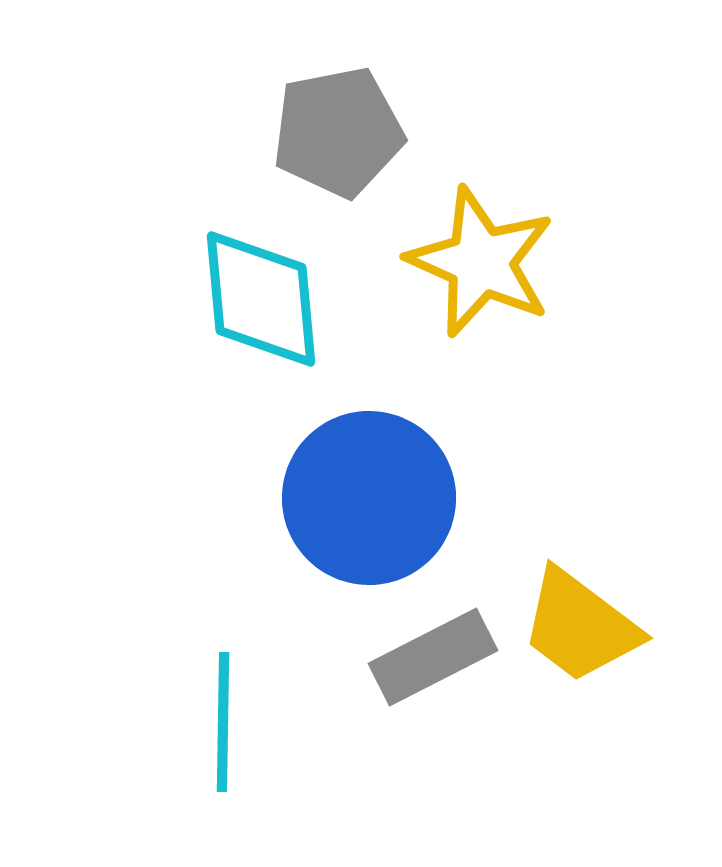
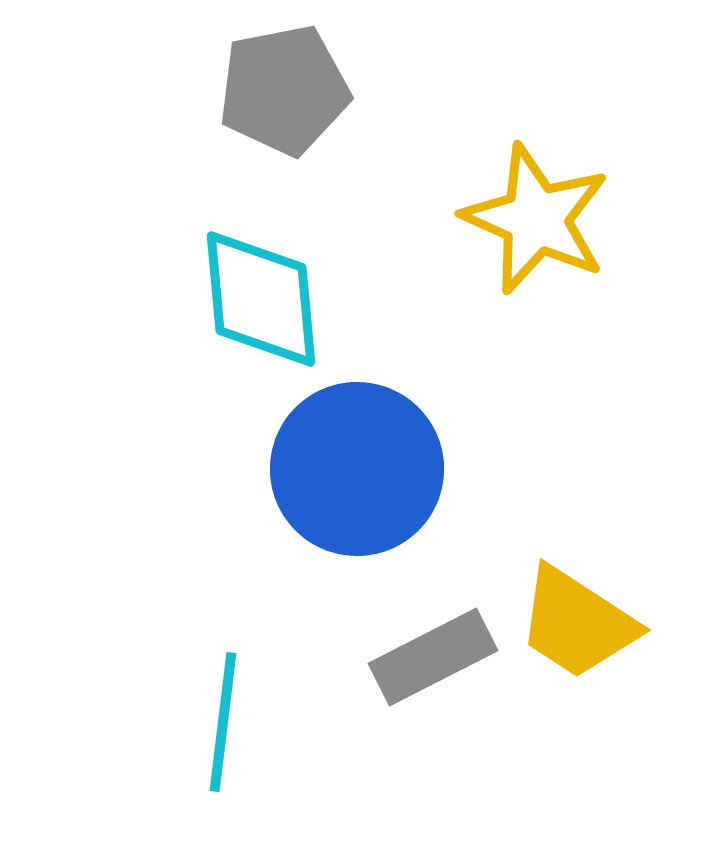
gray pentagon: moved 54 px left, 42 px up
yellow star: moved 55 px right, 43 px up
blue circle: moved 12 px left, 29 px up
yellow trapezoid: moved 3 px left, 3 px up; rotated 4 degrees counterclockwise
cyan line: rotated 6 degrees clockwise
